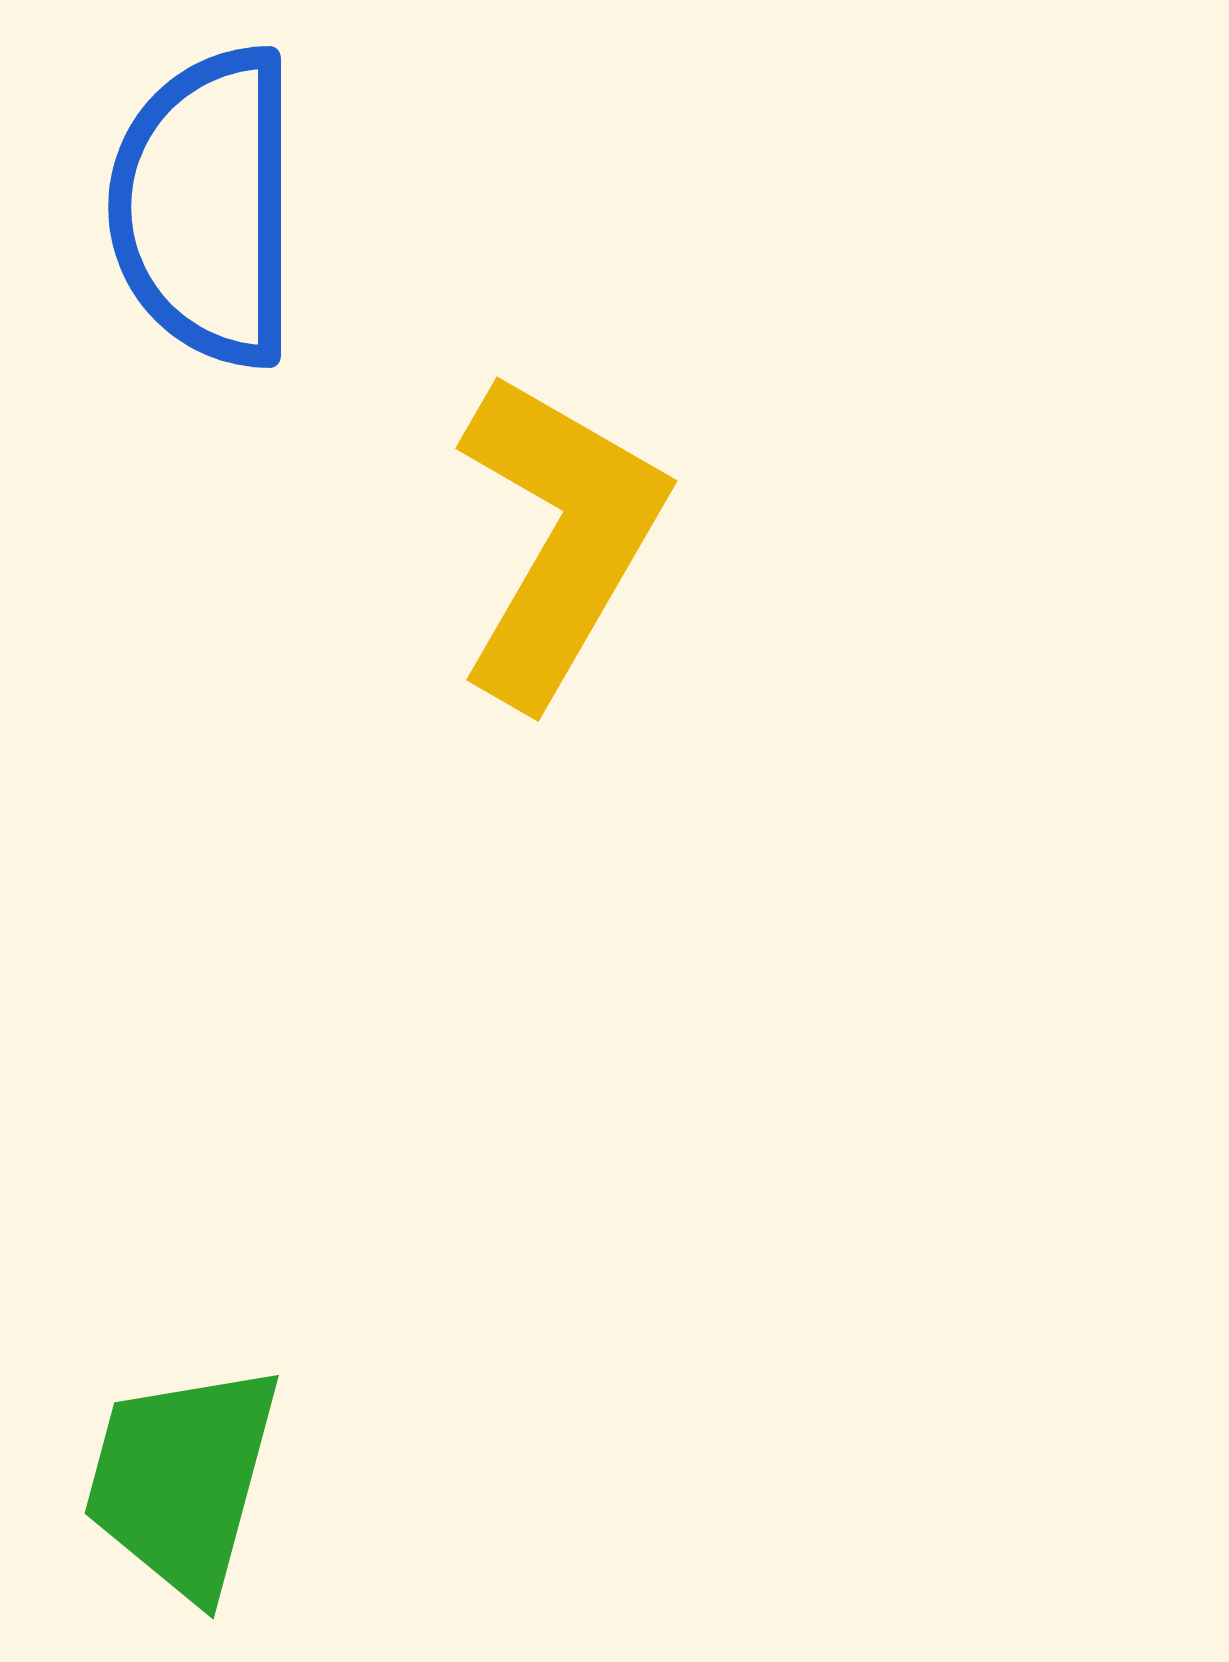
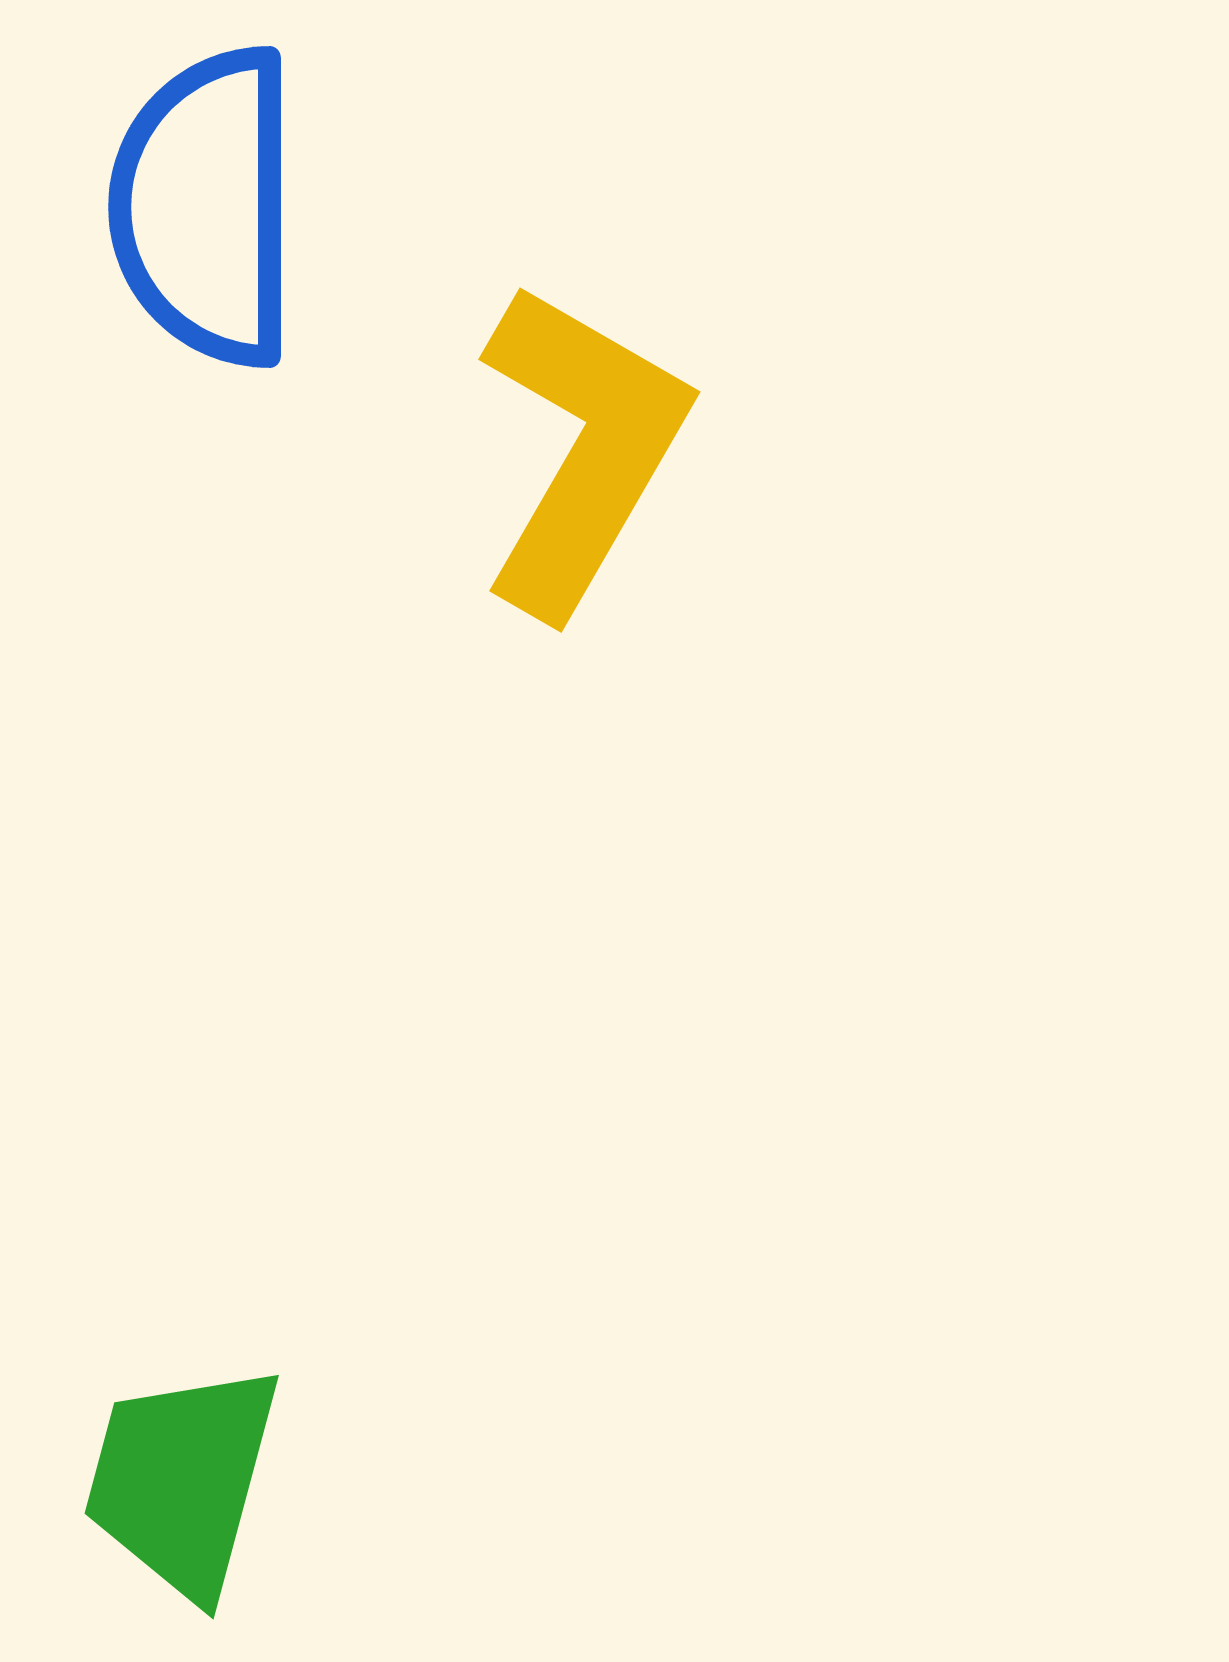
yellow L-shape: moved 23 px right, 89 px up
